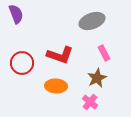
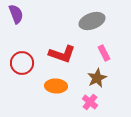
red L-shape: moved 2 px right, 1 px up
